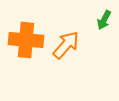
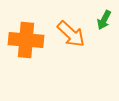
orange arrow: moved 5 px right, 11 px up; rotated 92 degrees clockwise
